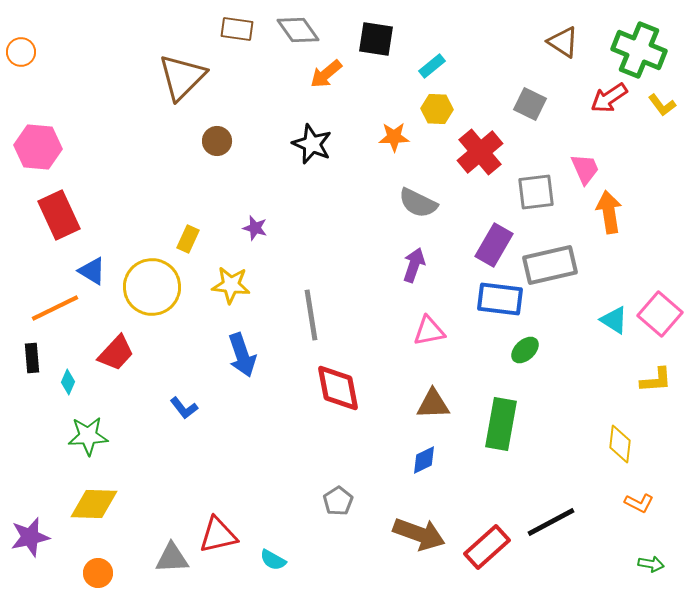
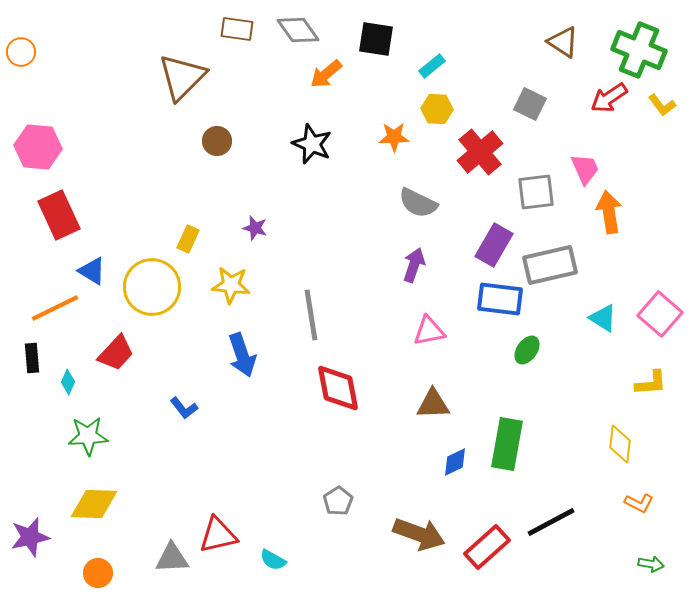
cyan triangle at (614, 320): moved 11 px left, 2 px up
green ellipse at (525, 350): moved 2 px right; rotated 12 degrees counterclockwise
yellow L-shape at (656, 380): moved 5 px left, 3 px down
green rectangle at (501, 424): moved 6 px right, 20 px down
blue diamond at (424, 460): moved 31 px right, 2 px down
